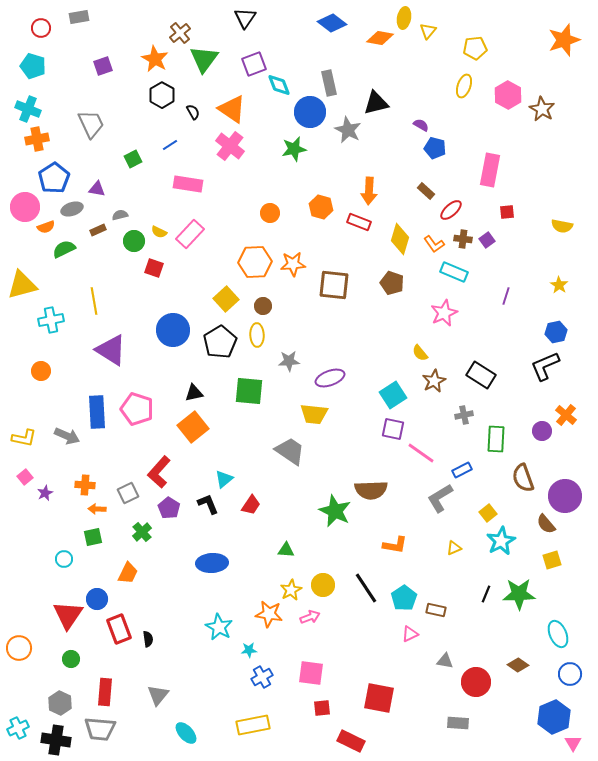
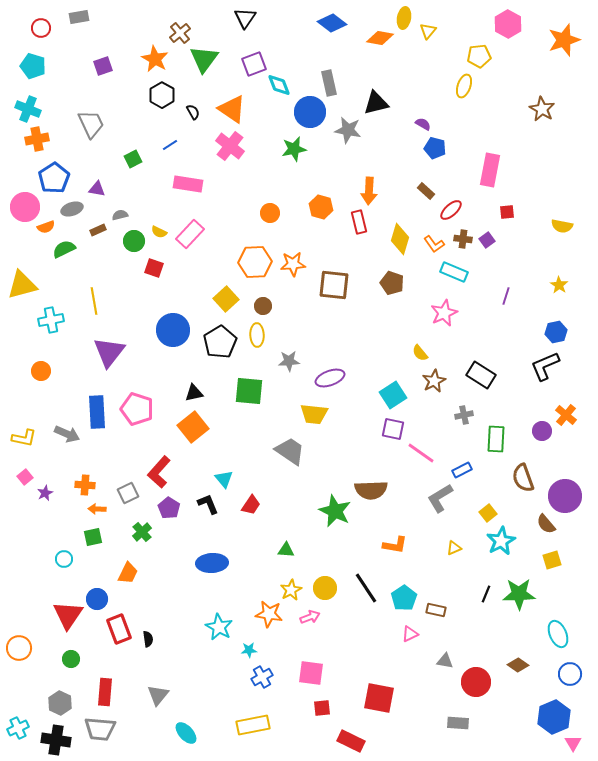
yellow pentagon at (475, 48): moved 4 px right, 8 px down
pink hexagon at (508, 95): moved 71 px up
purple semicircle at (421, 125): moved 2 px right, 1 px up
gray star at (348, 130): rotated 16 degrees counterclockwise
red rectangle at (359, 222): rotated 55 degrees clockwise
purple triangle at (111, 350): moved 2 px left, 2 px down; rotated 36 degrees clockwise
gray arrow at (67, 436): moved 2 px up
cyan triangle at (224, 479): rotated 30 degrees counterclockwise
yellow circle at (323, 585): moved 2 px right, 3 px down
